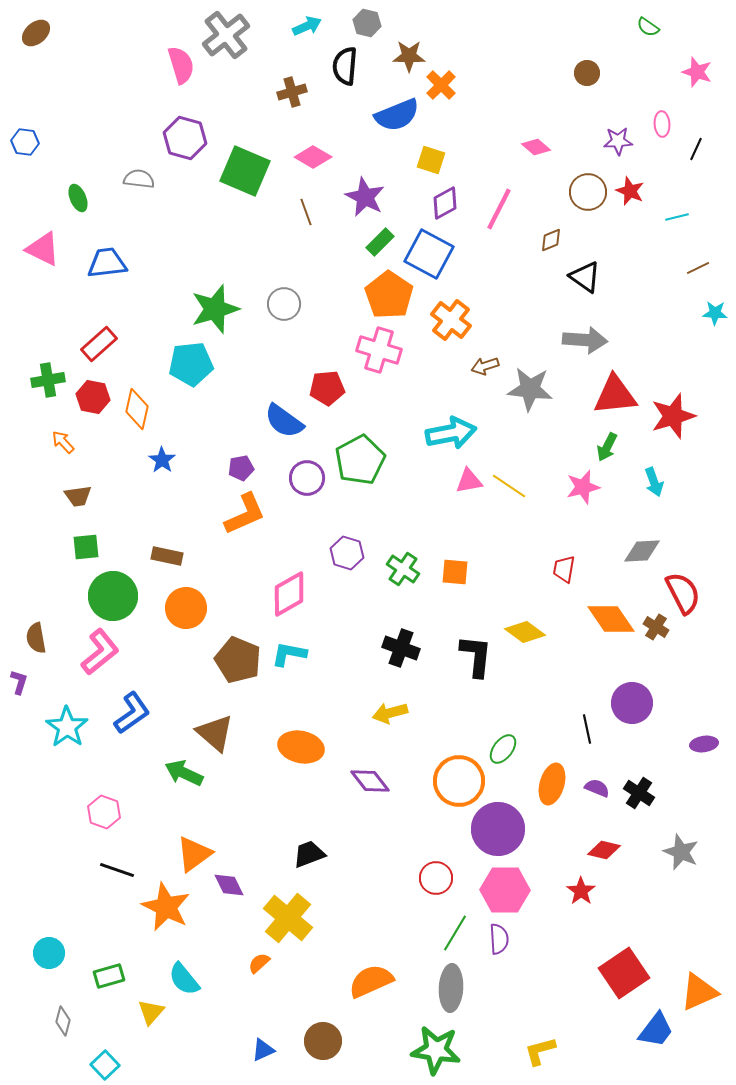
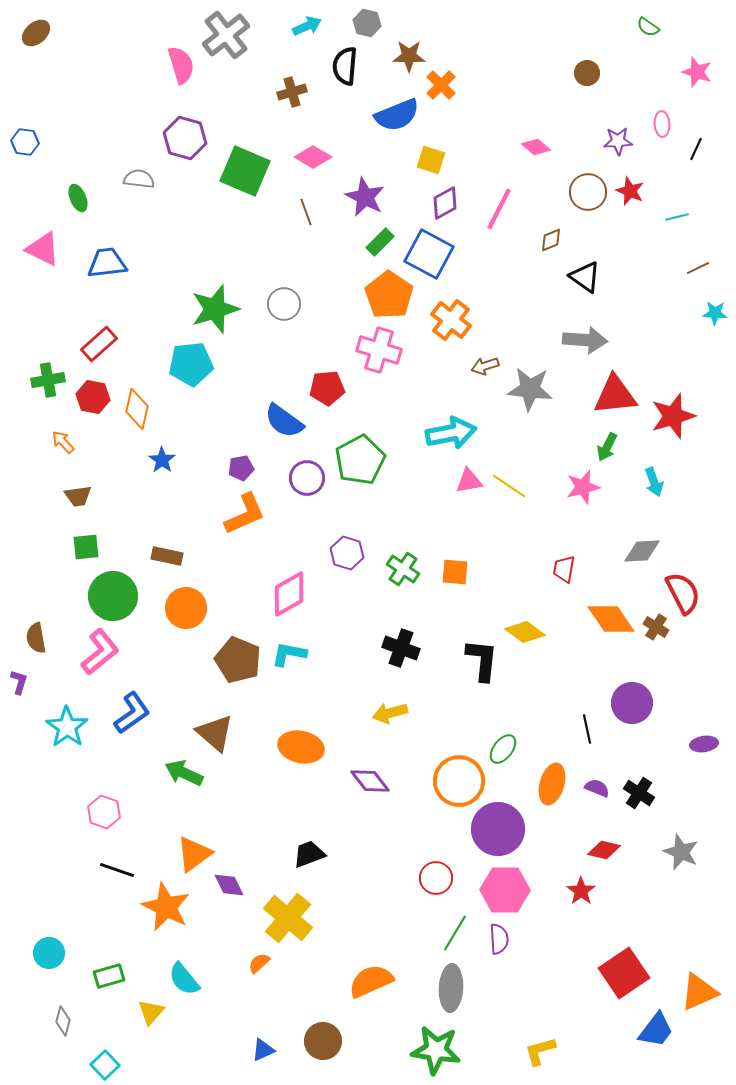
black L-shape at (476, 656): moved 6 px right, 4 px down
